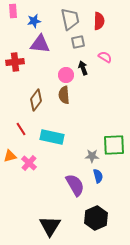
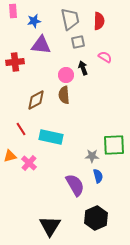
purple triangle: moved 1 px right, 1 px down
brown diamond: rotated 25 degrees clockwise
cyan rectangle: moved 1 px left
